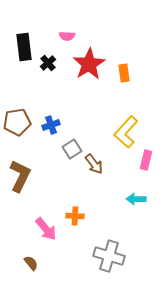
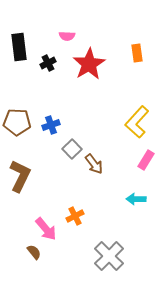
black rectangle: moved 5 px left
black cross: rotated 14 degrees clockwise
orange rectangle: moved 13 px right, 20 px up
brown pentagon: rotated 12 degrees clockwise
yellow L-shape: moved 11 px right, 10 px up
gray square: rotated 12 degrees counterclockwise
pink rectangle: rotated 18 degrees clockwise
orange cross: rotated 30 degrees counterclockwise
gray cross: rotated 28 degrees clockwise
brown semicircle: moved 3 px right, 11 px up
